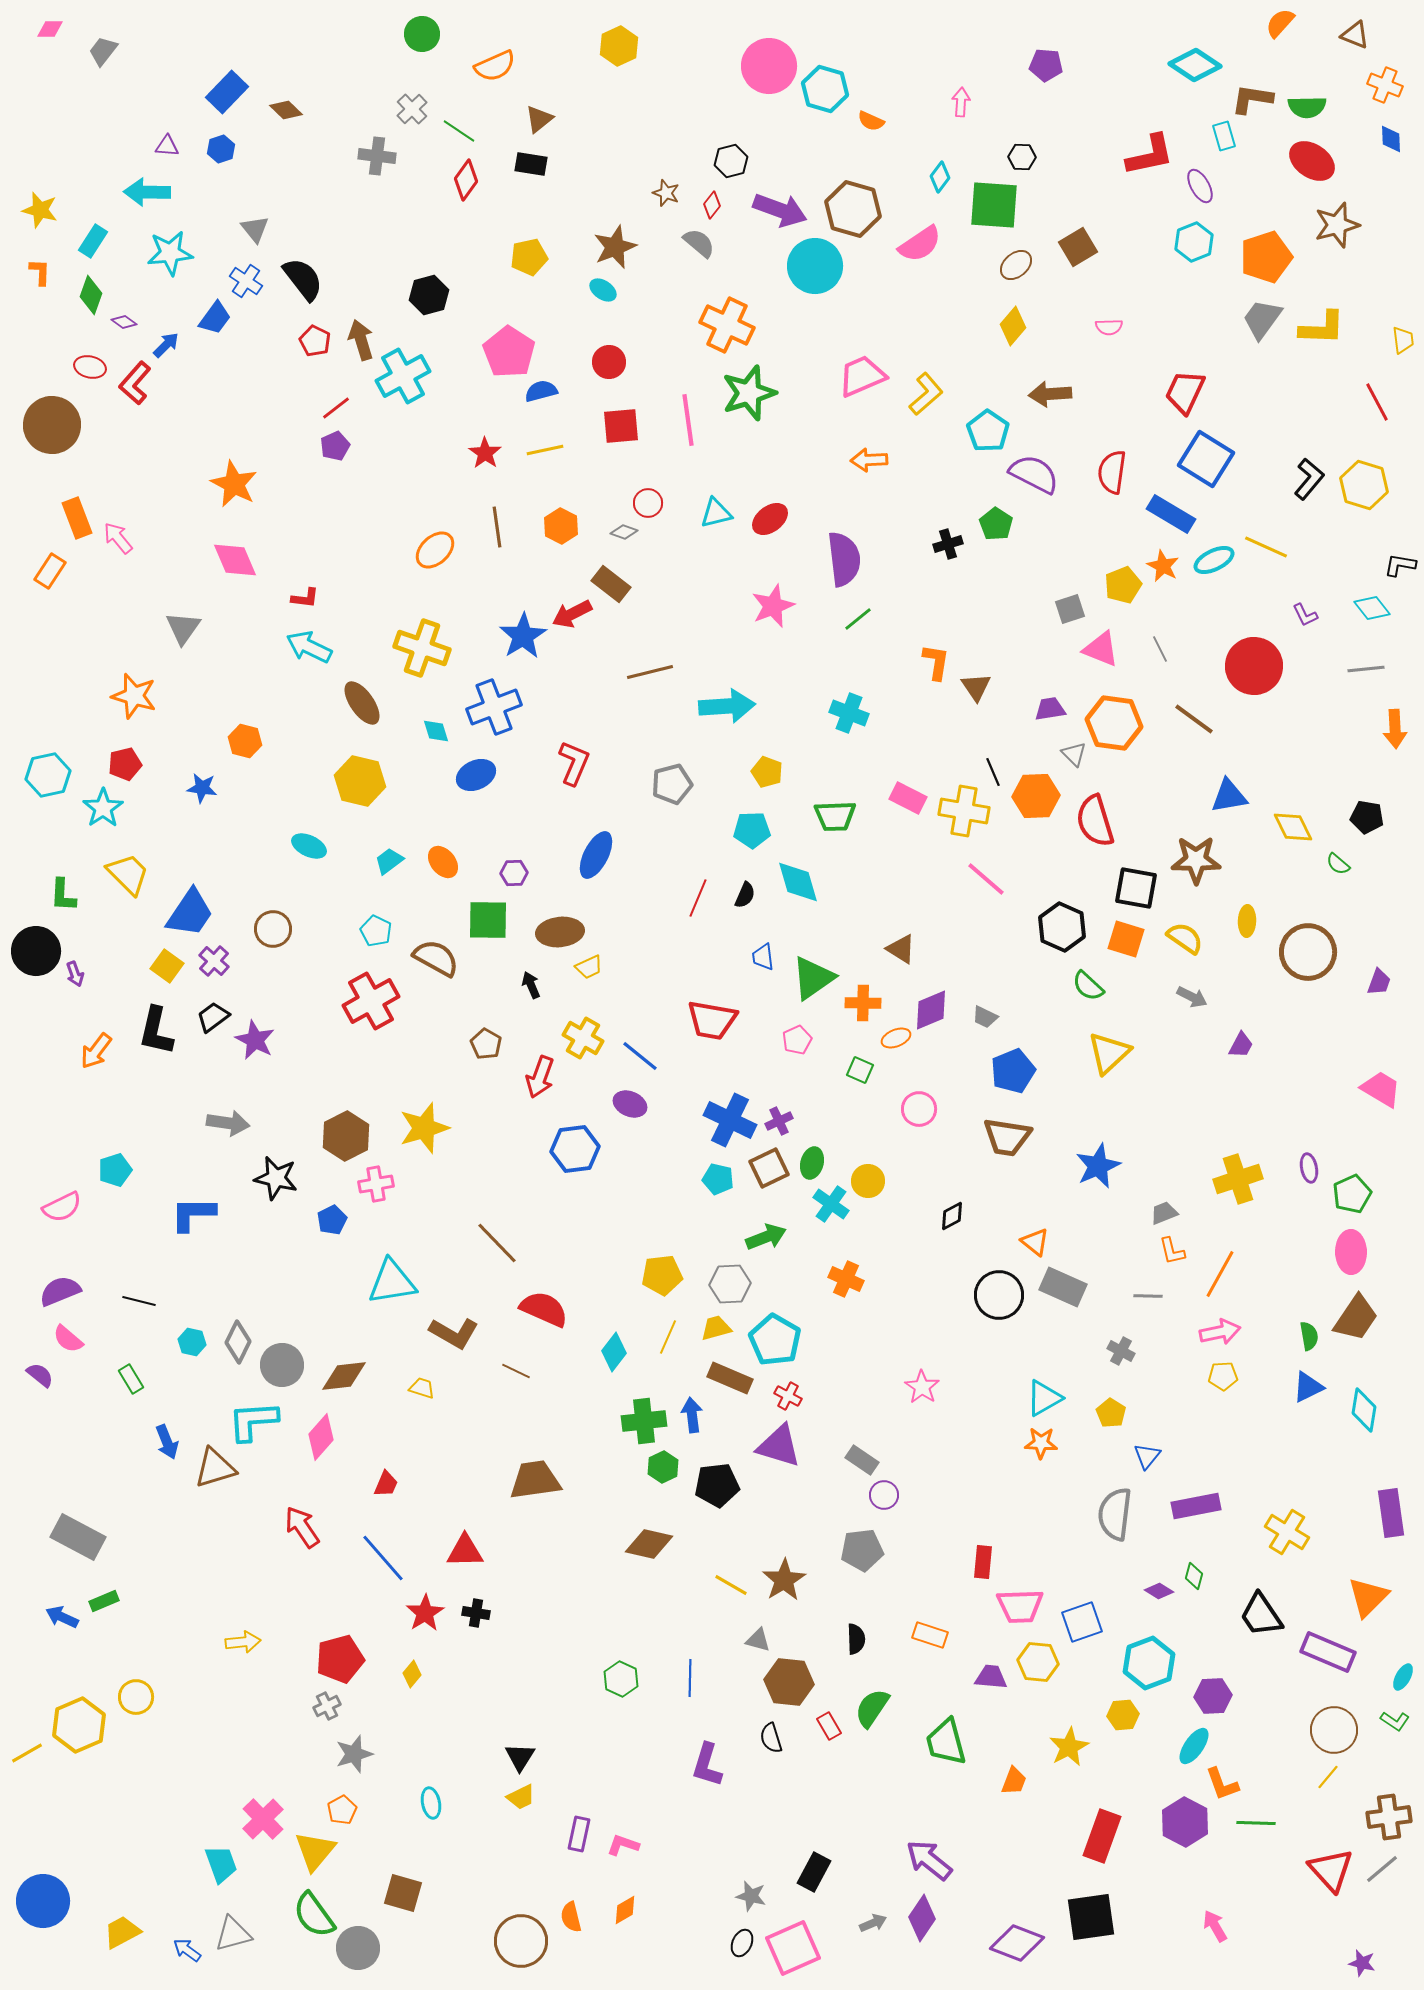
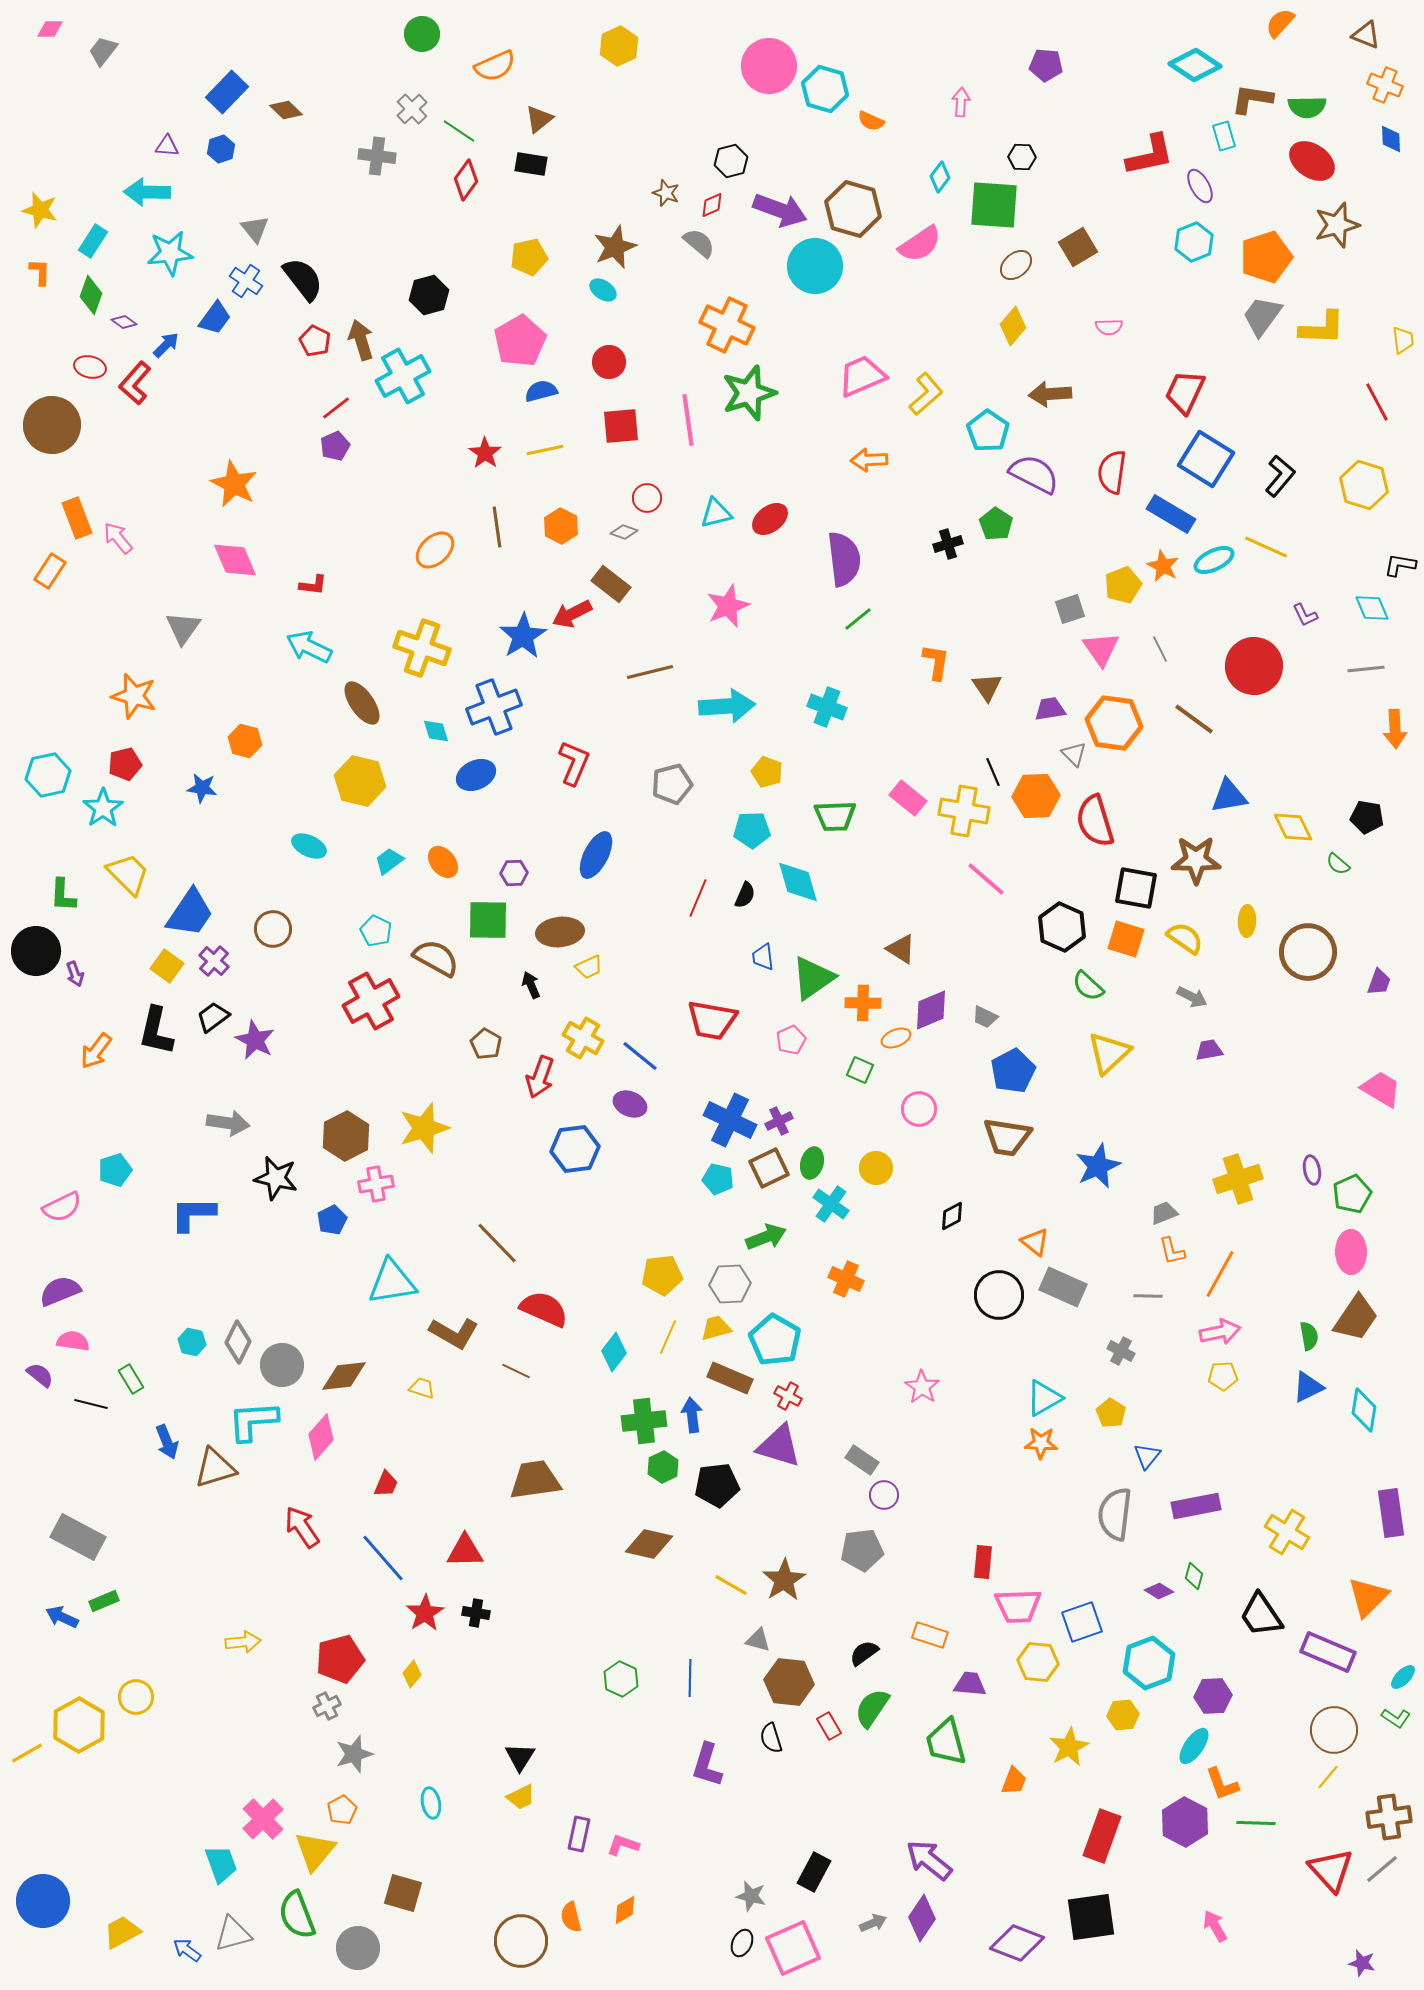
brown triangle at (1355, 35): moved 11 px right
red diamond at (712, 205): rotated 28 degrees clockwise
gray trapezoid at (1262, 319): moved 3 px up
pink pentagon at (509, 352): moved 11 px right, 11 px up; rotated 9 degrees clockwise
black L-shape at (1309, 479): moved 29 px left, 3 px up
red circle at (648, 503): moved 1 px left, 5 px up
red L-shape at (305, 598): moved 8 px right, 13 px up
pink star at (773, 606): moved 45 px left
cyan diamond at (1372, 608): rotated 15 degrees clockwise
pink triangle at (1101, 649): rotated 33 degrees clockwise
brown triangle at (976, 687): moved 11 px right
cyan cross at (849, 713): moved 22 px left, 6 px up
pink rectangle at (908, 798): rotated 12 degrees clockwise
pink pentagon at (797, 1040): moved 6 px left
purple trapezoid at (1241, 1045): moved 32 px left, 5 px down; rotated 128 degrees counterclockwise
blue pentagon at (1013, 1071): rotated 6 degrees counterclockwise
purple ellipse at (1309, 1168): moved 3 px right, 2 px down
yellow circle at (868, 1181): moved 8 px right, 13 px up
black line at (139, 1301): moved 48 px left, 103 px down
pink semicircle at (68, 1339): moved 5 px right, 2 px down; rotated 148 degrees clockwise
pink trapezoid at (1020, 1606): moved 2 px left
black semicircle at (856, 1639): moved 8 px right, 14 px down; rotated 124 degrees counterclockwise
purple trapezoid at (991, 1677): moved 21 px left, 7 px down
cyan ellipse at (1403, 1677): rotated 16 degrees clockwise
green L-shape at (1395, 1721): moved 1 px right, 3 px up
yellow hexagon at (79, 1725): rotated 6 degrees counterclockwise
green semicircle at (314, 1915): moved 17 px left; rotated 15 degrees clockwise
